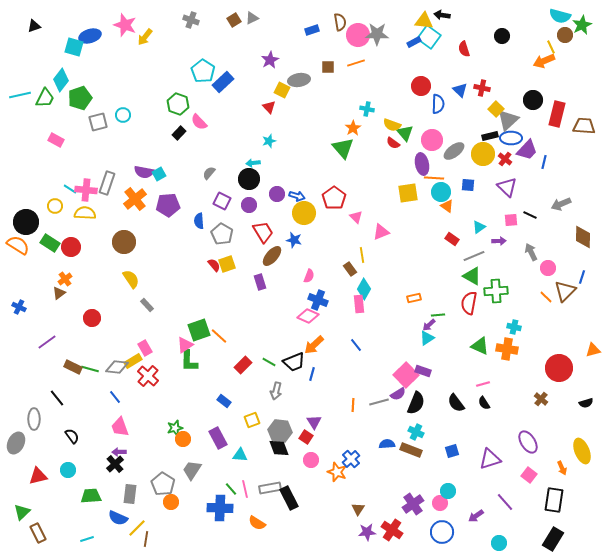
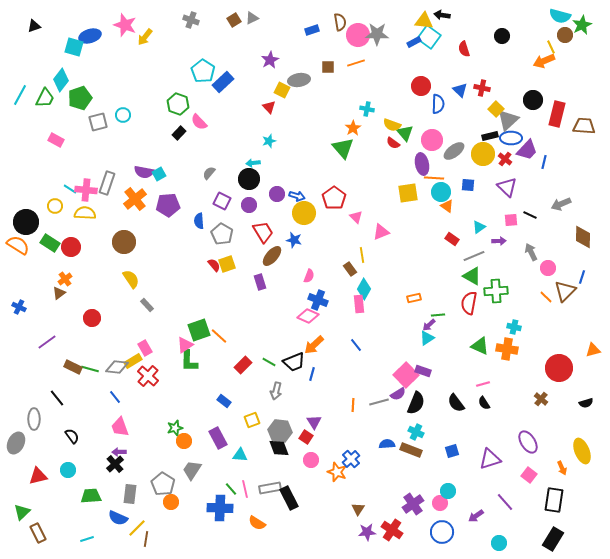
cyan line at (20, 95): rotated 50 degrees counterclockwise
orange circle at (183, 439): moved 1 px right, 2 px down
